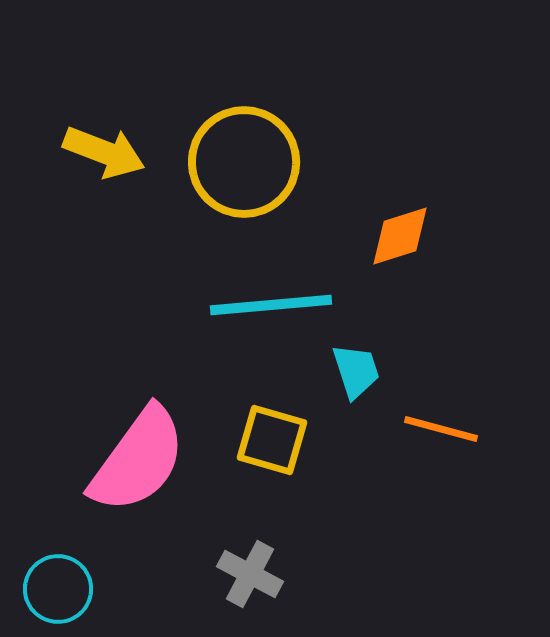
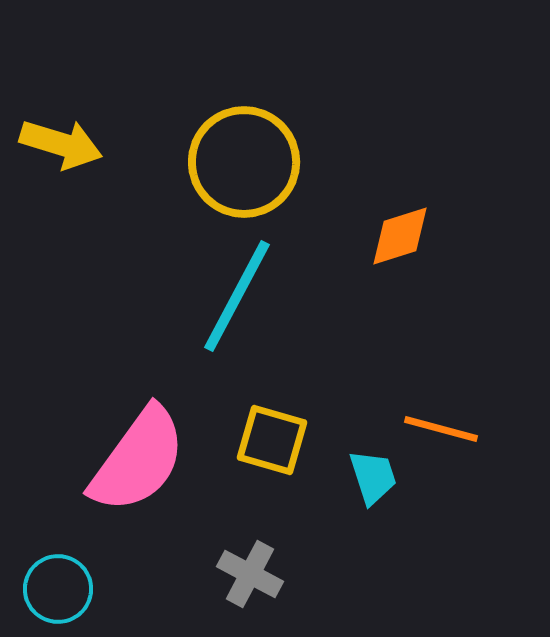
yellow arrow: moved 43 px left, 8 px up; rotated 4 degrees counterclockwise
cyan line: moved 34 px left, 9 px up; rotated 57 degrees counterclockwise
cyan trapezoid: moved 17 px right, 106 px down
